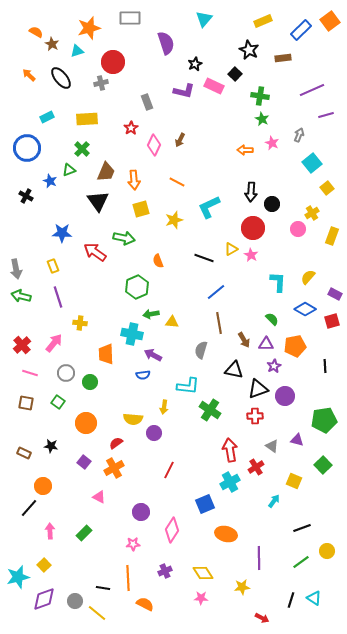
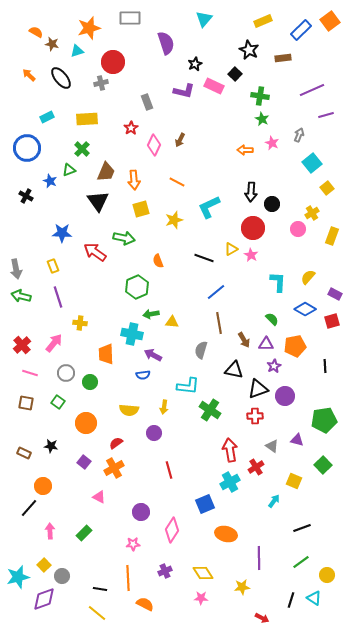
brown star at (52, 44): rotated 16 degrees counterclockwise
yellow semicircle at (133, 419): moved 4 px left, 9 px up
red line at (169, 470): rotated 42 degrees counterclockwise
yellow circle at (327, 551): moved 24 px down
black line at (103, 588): moved 3 px left, 1 px down
gray circle at (75, 601): moved 13 px left, 25 px up
